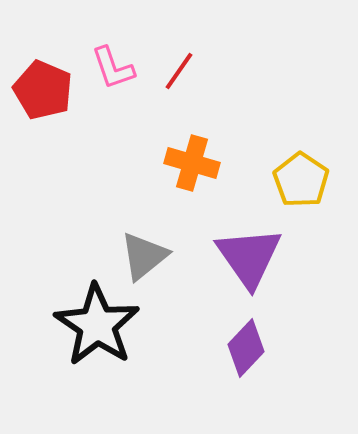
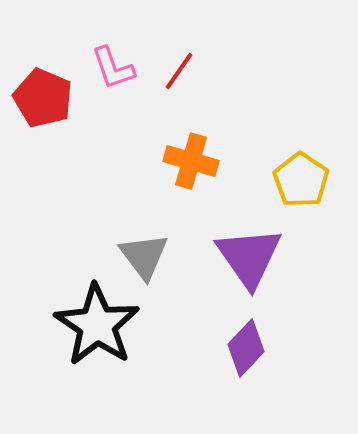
red pentagon: moved 8 px down
orange cross: moved 1 px left, 2 px up
gray triangle: rotated 28 degrees counterclockwise
